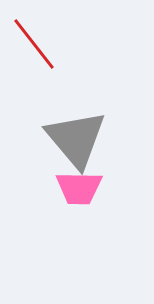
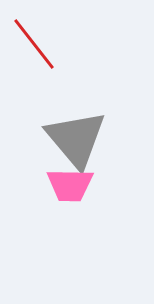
pink trapezoid: moved 9 px left, 3 px up
